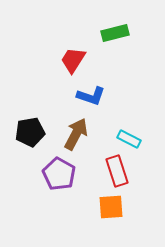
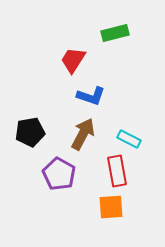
brown arrow: moved 7 px right
red rectangle: rotated 8 degrees clockwise
